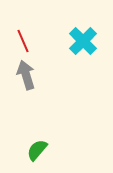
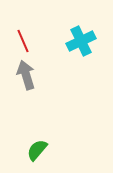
cyan cross: moved 2 px left; rotated 20 degrees clockwise
